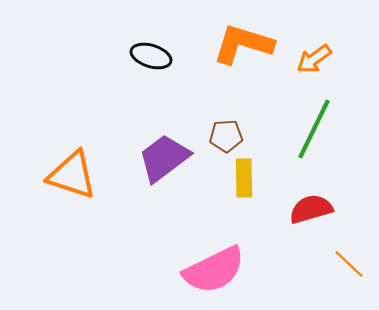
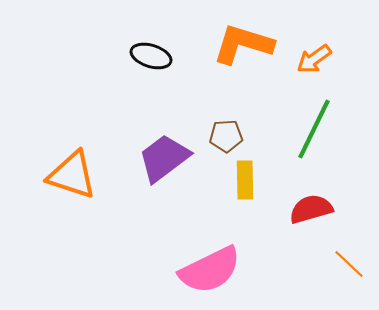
yellow rectangle: moved 1 px right, 2 px down
pink semicircle: moved 4 px left
